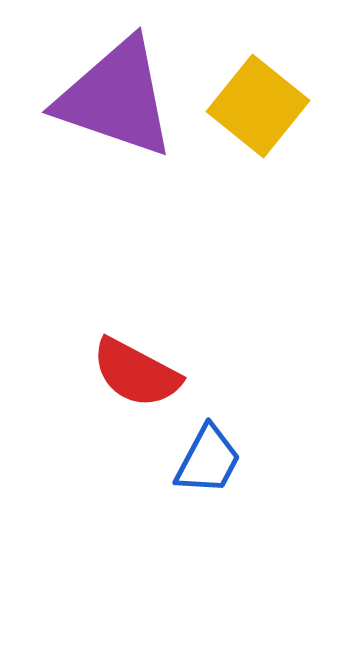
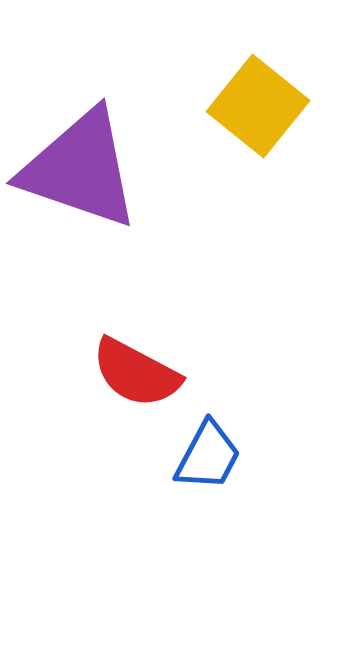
purple triangle: moved 36 px left, 71 px down
blue trapezoid: moved 4 px up
